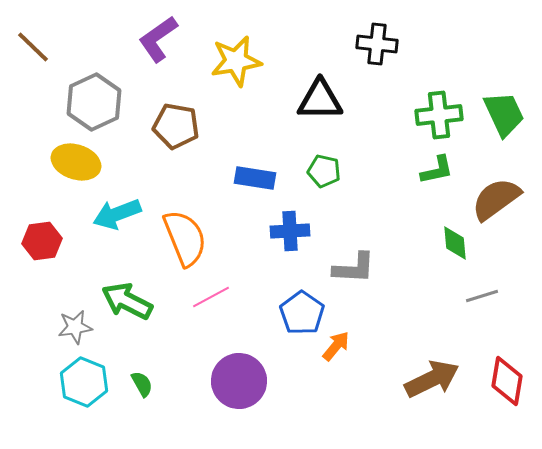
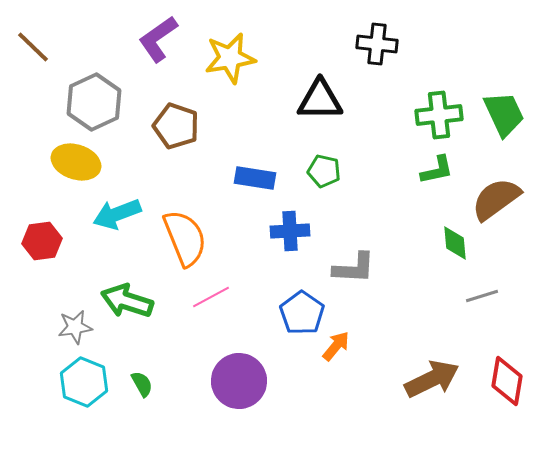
yellow star: moved 6 px left, 3 px up
brown pentagon: rotated 9 degrees clockwise
green arrow: rotated 9 degrees counterclockwise
